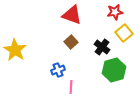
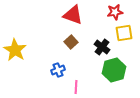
red triangle: moved 1 px right
yellow square: rotated 30 degrees clockwise
pink line: moved 5 px right
